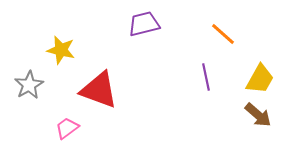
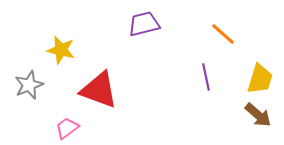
yellow trapezoid: rotated 12 degrees counterclockwise
gray star: rotated 8 degrees clockwise
